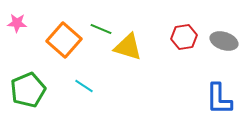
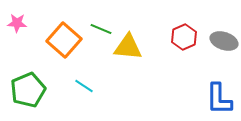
red hexagon: rotated 15 degrees counterclockwise
yellow triangle: rotated 12 degrees counterclockwise
